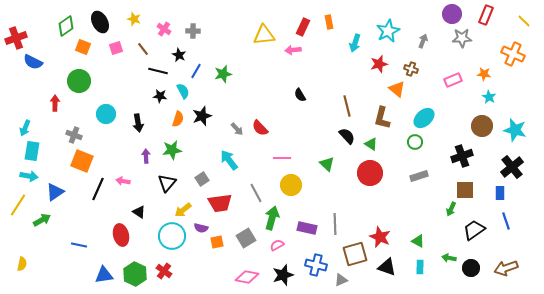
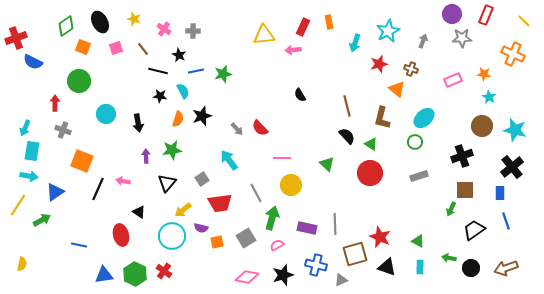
blue line at (196, 71): rotated 49 degrees clockwise
gray cross at (74, 135): moved 11 px left, 5 px up
